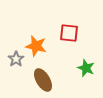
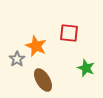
orange star: rotated 10 degrees clockwise
gray star: moved 1 px right
